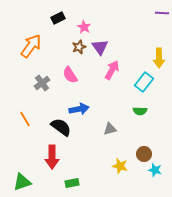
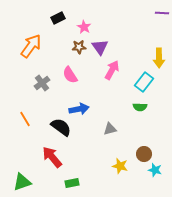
brown star: rotated 16 degrees clockwise
green semicircle: moved 4 px up
red arrow: rotated 140 degrees clockwise
